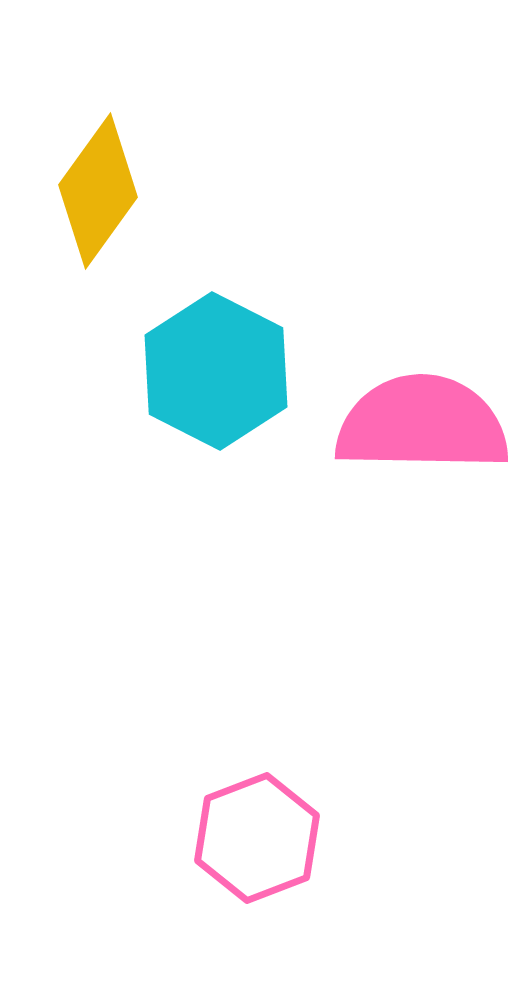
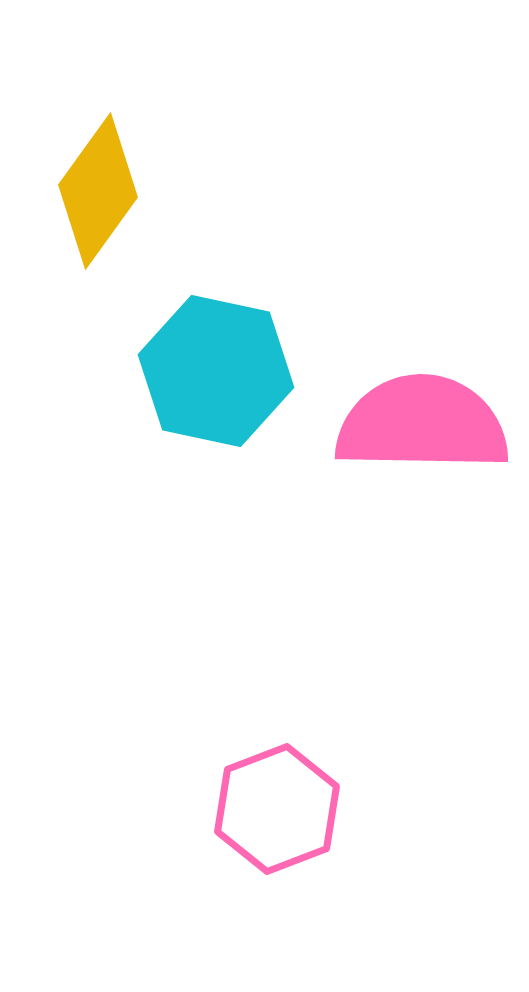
cyan hexagon: rotated 15 degrees counterclockwise
pink hexagon: moved 20 px right, 29 px up
